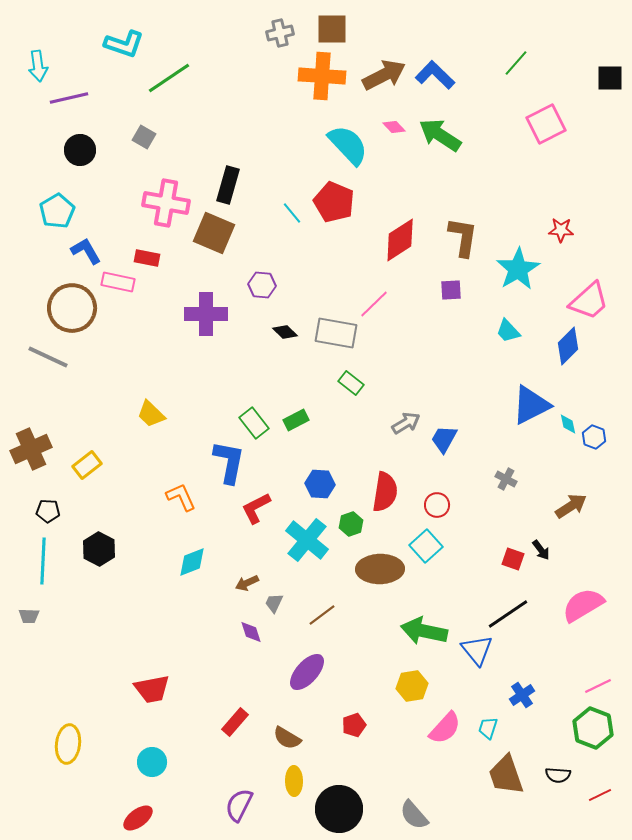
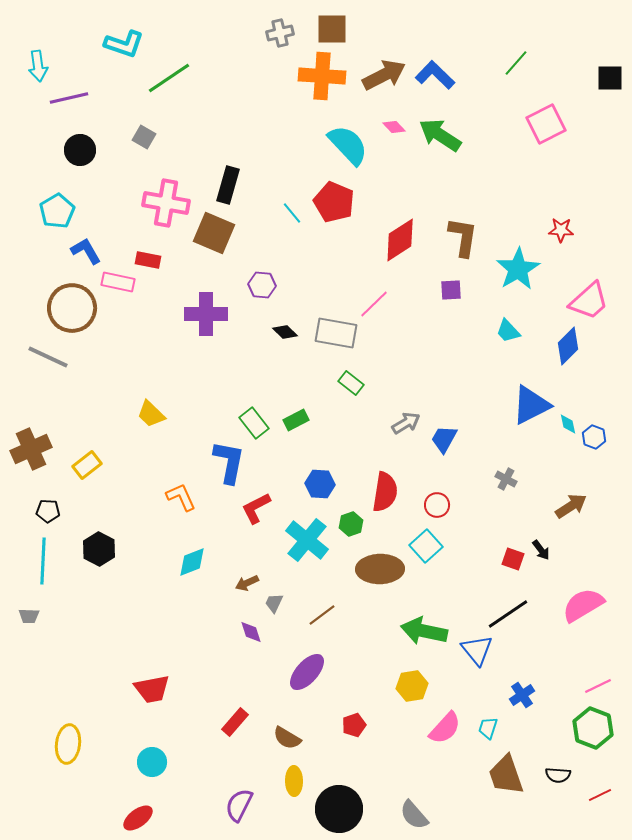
red rectangle at (147, 258): moved 1 px right, 2 px down
